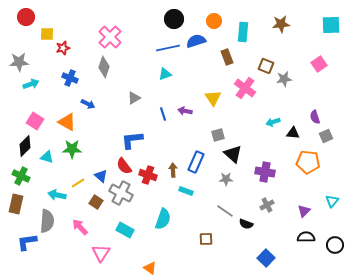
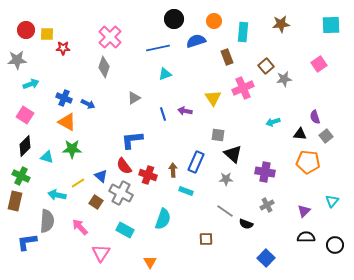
red circle at (26, 17): moved 13 px down
red star at (63, 48): rotated 16 degrees clockwise
blue line at (168, 48): moved 10 px left
gray star at (19, 62): moved 2 px left, 2 px up
brown square at (266, 66): rotated 28 degrees clockwise
blue cross at (70, 78): moved 6 px left, 20 px down
pink cross at (245, 88): moved 2 px left; rotated 30 degrees clockwise
pink square at (35, 121): moved 10 px left, 6 px up
black triangle at (293, 133): moved 7 px right, 1 px down
gray square at (218, 135): rotated 24 degrees clockwise
gray square at (326, 136): rotated 16 degrees counterclockwise
brown rectangle at (16, 204): moved 1 px left, 3 px up
orange triangle at (150, 268): moved 6 px up; rotated 24 degrees clockwise
